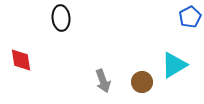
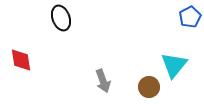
black ellipse: rotated 15 degrees counterclockwise
cyan triangle: rotated 20 degrees counterclockwise
brown circle: moved 7 px right, 5 px down
